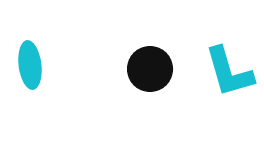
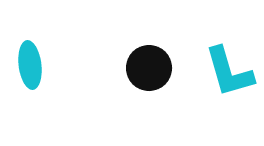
black circle: moved 1 px left, 1 px up
